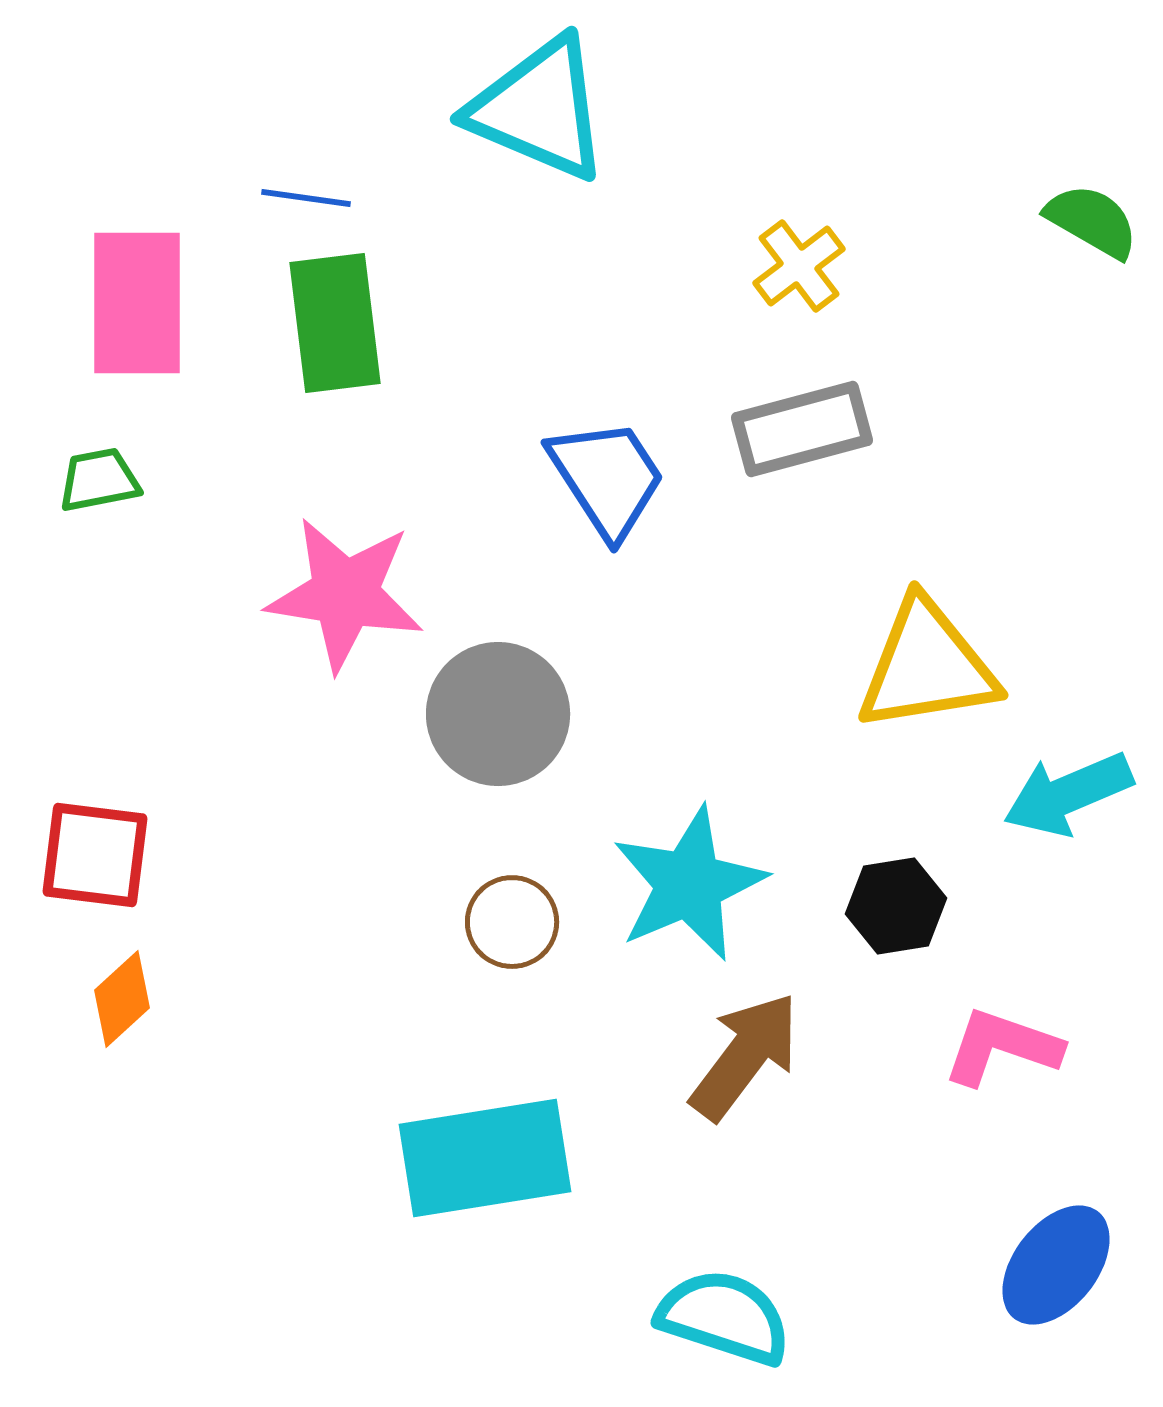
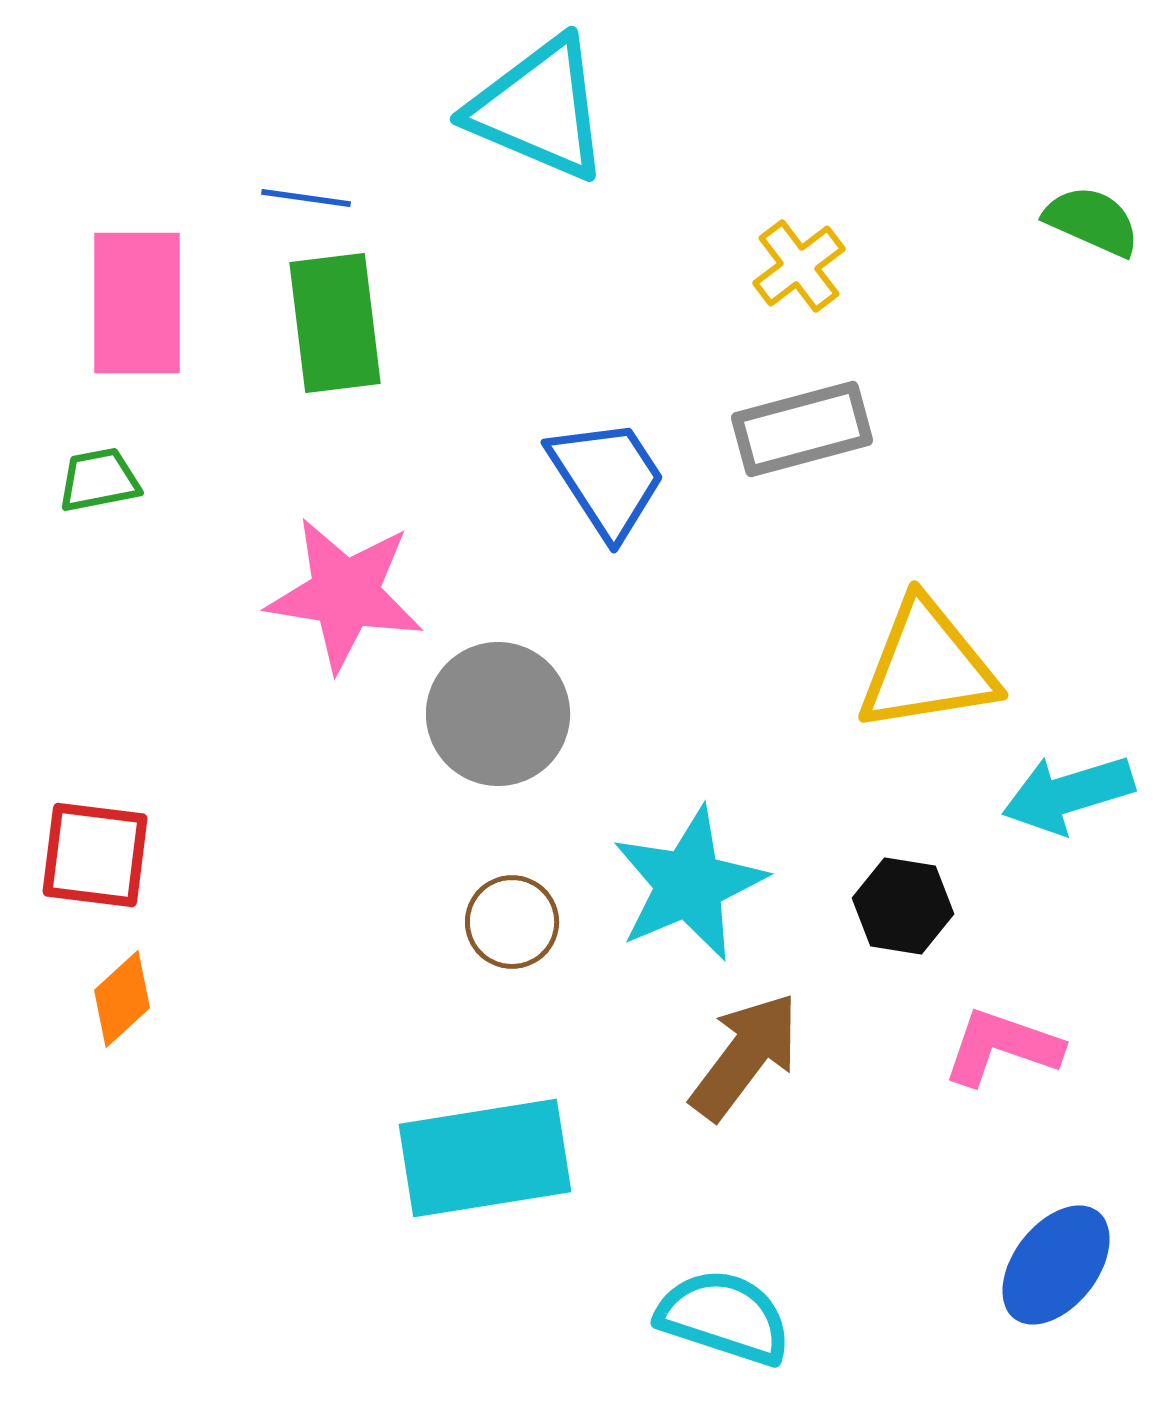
green semicircle: rotated 6 degrees counterclockwise
cyan arrow: rotated 6 degrees clockwise
black hexagon: moved 7 px right; rotated 18 degrees clockwise
